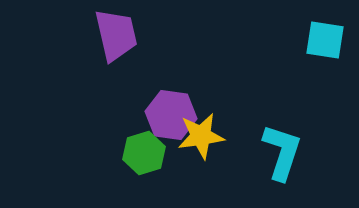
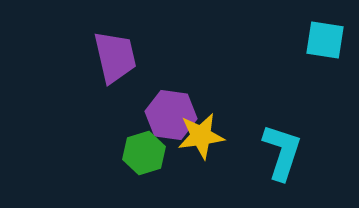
purple trapezoid: moved 1 px left, 22 px down
